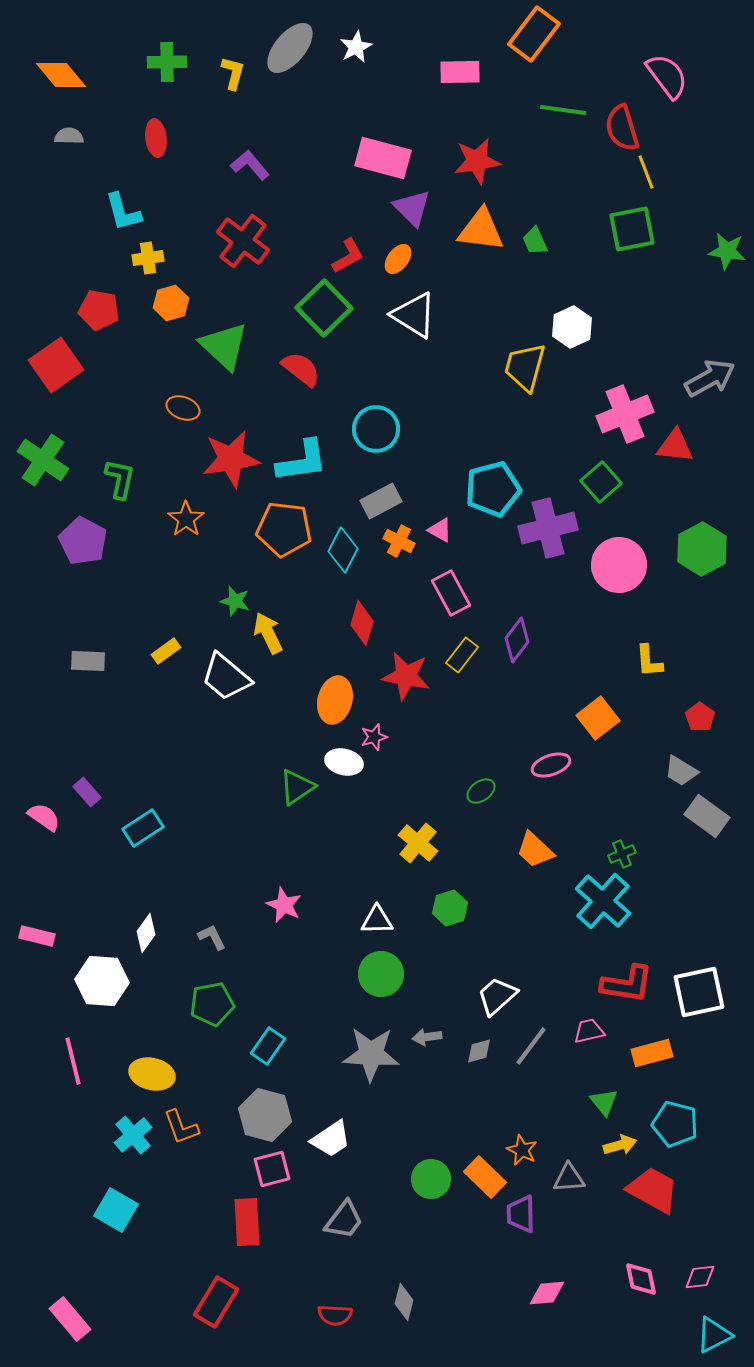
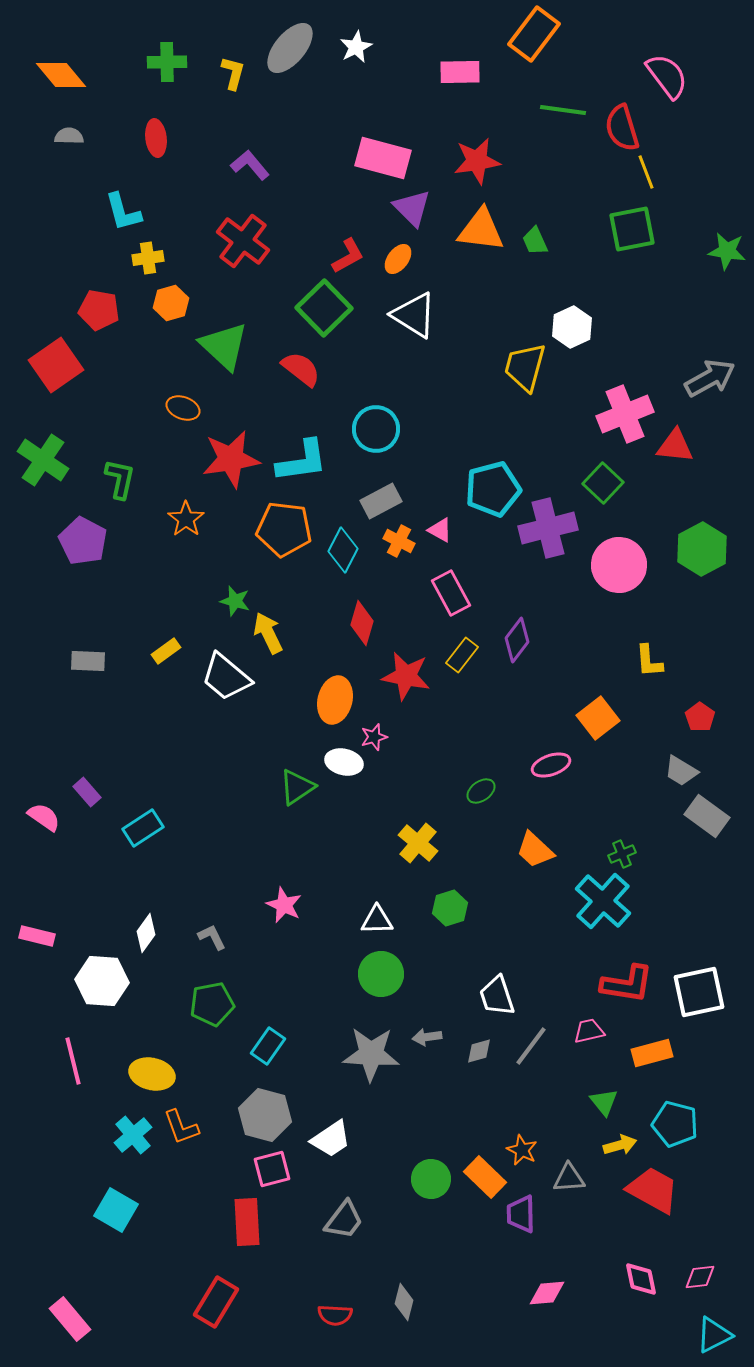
green square at (601, 482): moved 2 px right, 1 px down; rotated 6 degrees counterclockwise
white trapezoid at (497, 996): rotated 66 degrees counterclockwise
